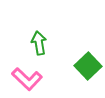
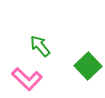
green arrow: moved 1 px right, 3 px down; rotated 30 degrees counterclockwise
